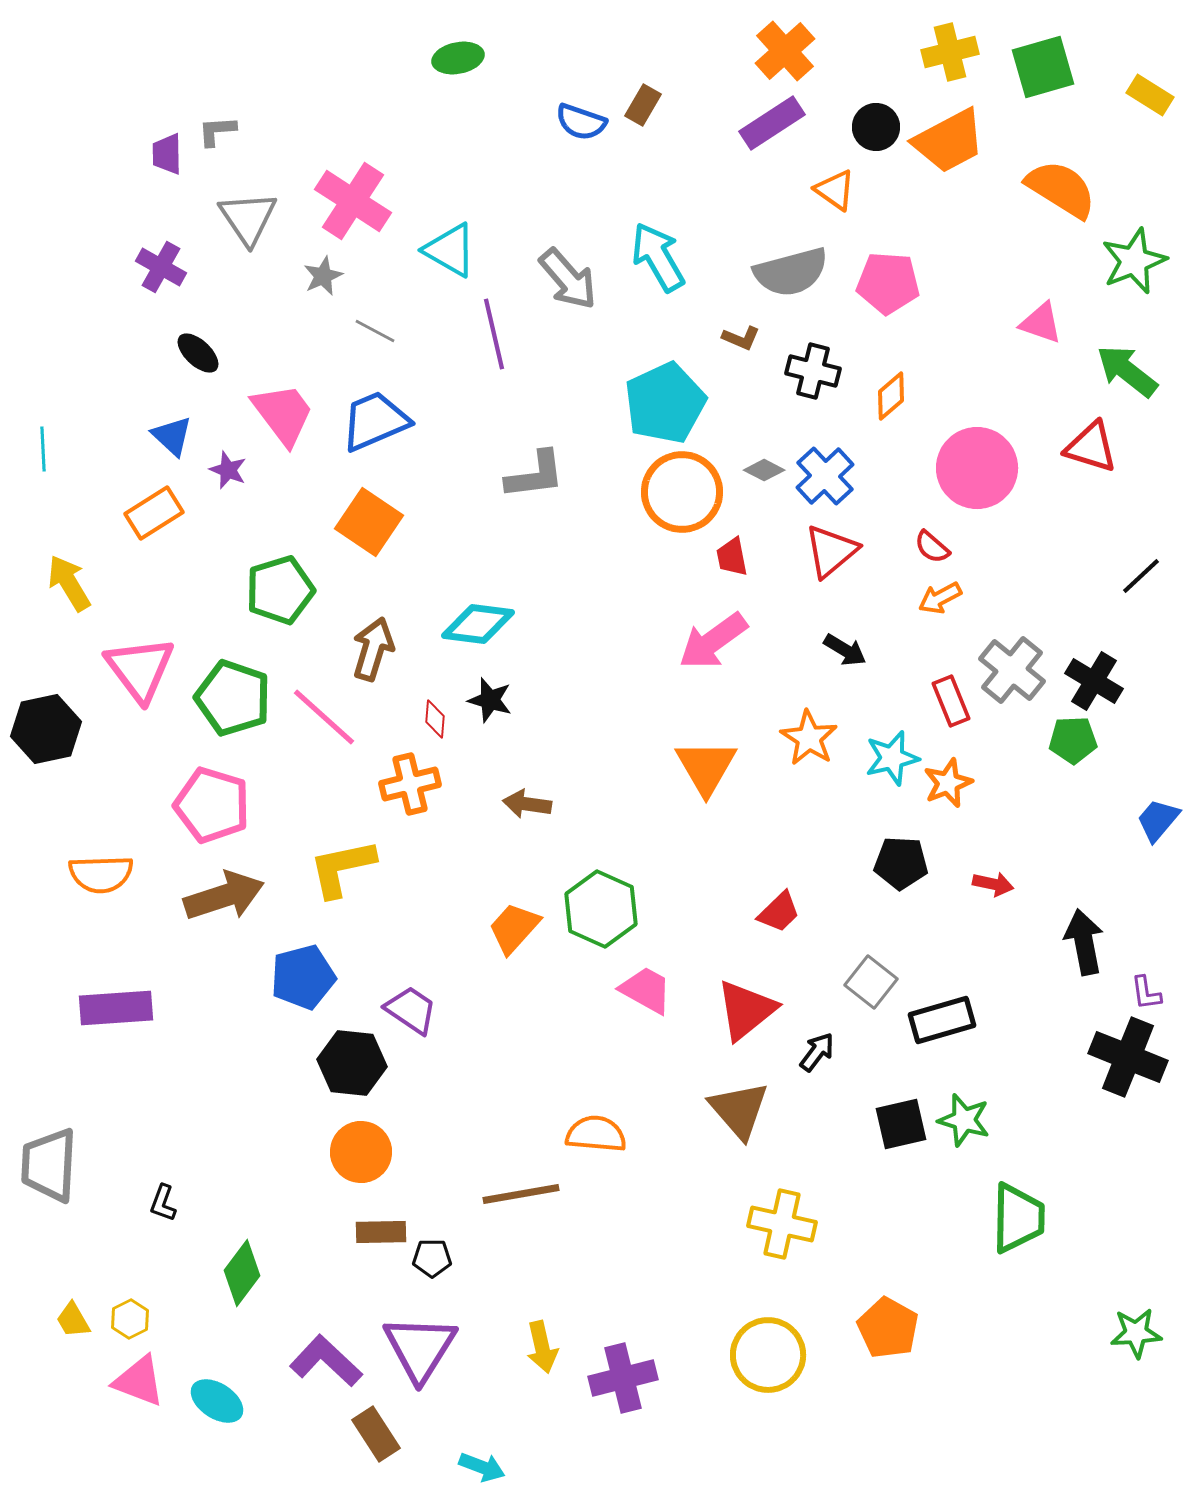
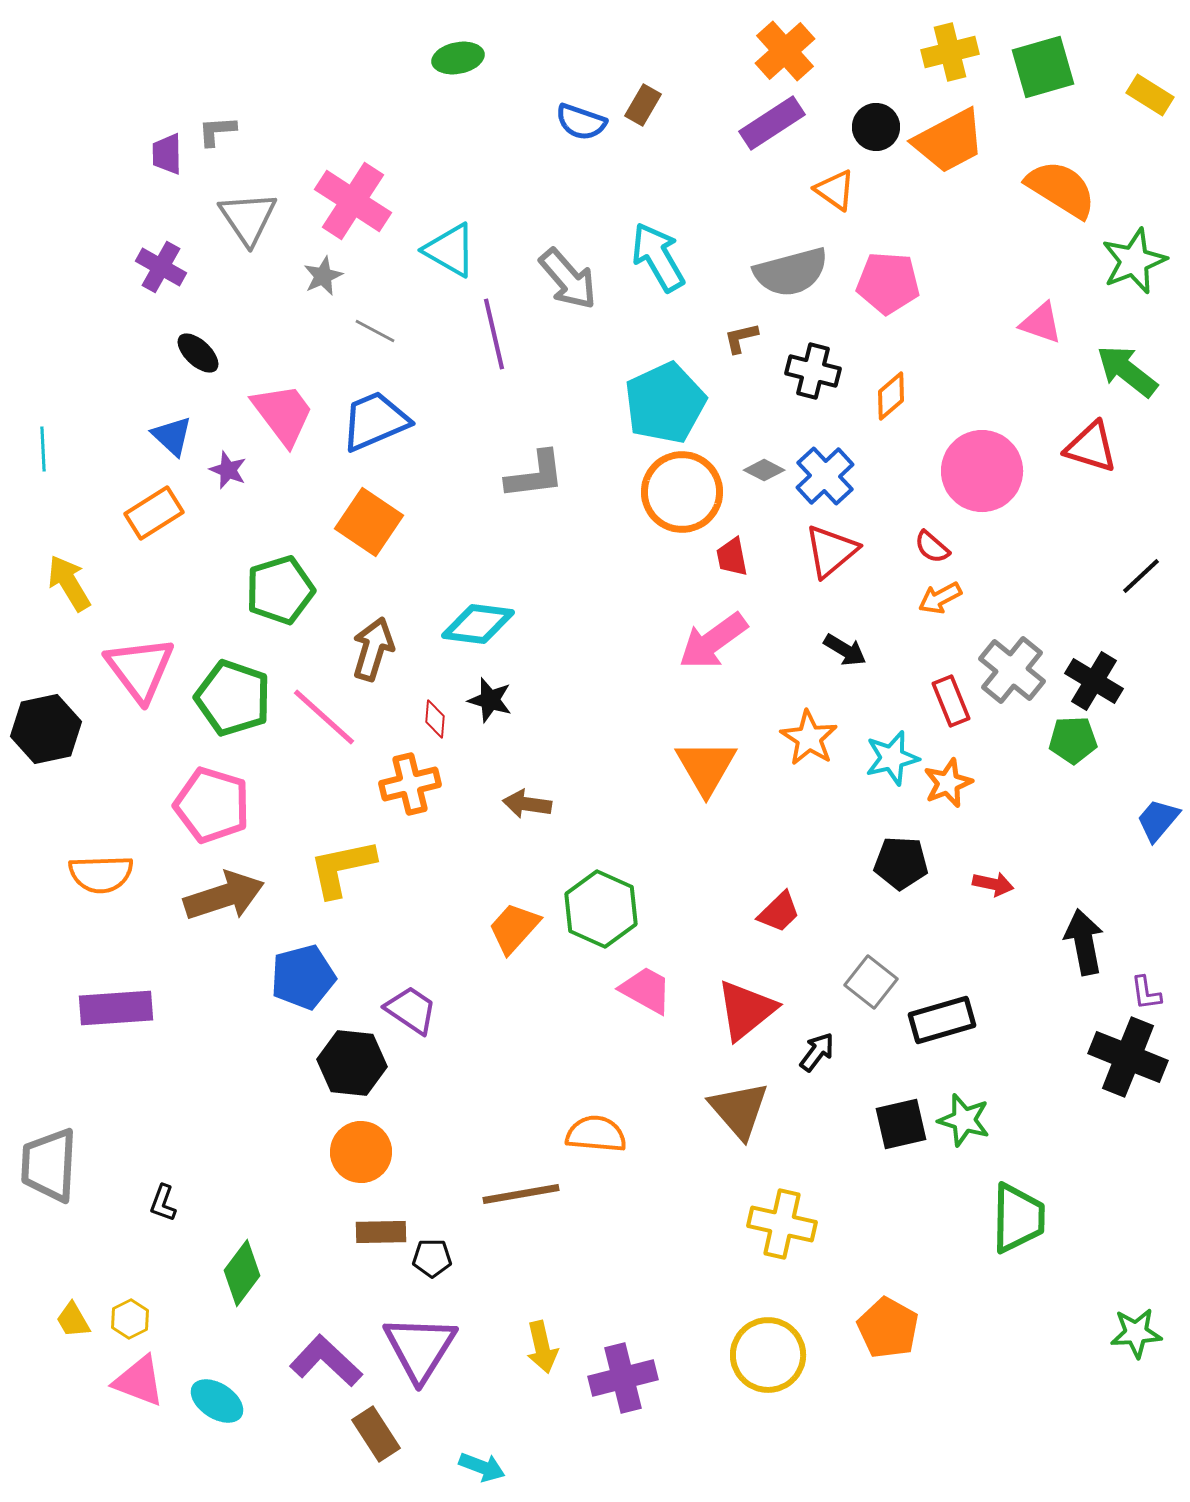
brown L-shape at (741, 338): rotated 144 degrees clockwise
pink circle at (977, 468): moved 5 px right, 3 px down
